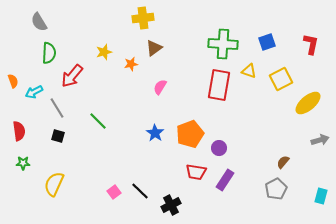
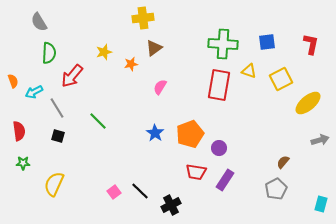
blue square: rotated 12 degrees clockwise
cyan rectangle: moved 8 px down
